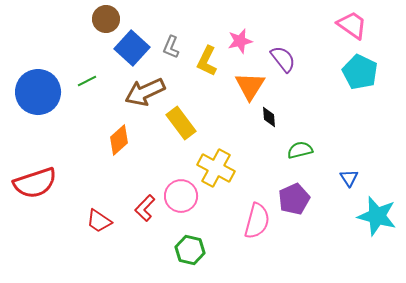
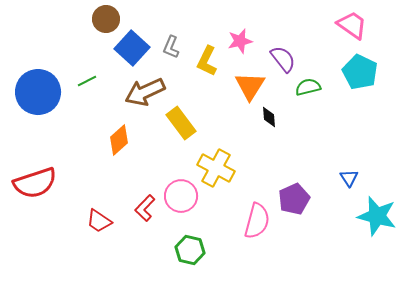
green semicircle: moved 8 px right, 63 px up
